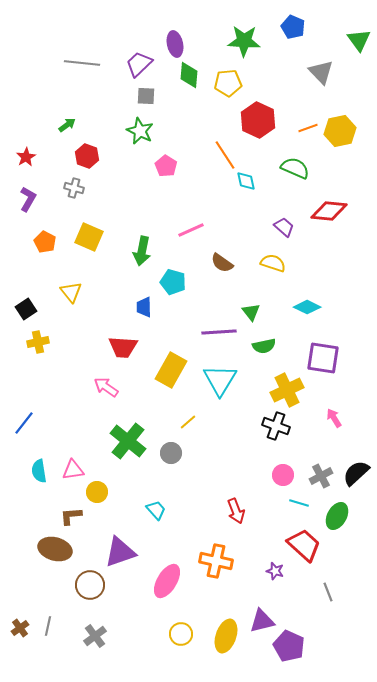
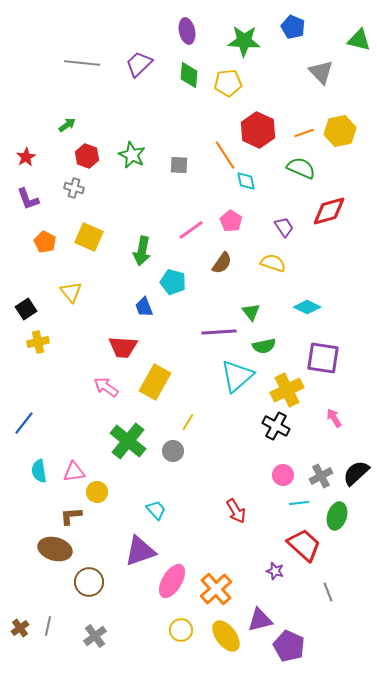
green triangle at (359, 40): rotated 40 degrees counterclockwise
purple ellipse at (175, 44): moved 12 px right, 13 px up
gray square at (146, 96): moved 33 px right, 69 px down
red hexagon at (258, 120): moved 10 px down
orange line at (308, 128): moved 4 px left, 5 px down
green star at (140, 131): moved 8 px left, 24 px down
pink pentagon at (166, 166): moved 65 px right, 55 px down
green semicircle at (295, 168): moved 6 px right
purple L-shape at (28, 199): rotated 130 degrees clockwise
red diamond at (329, 211): rotated 21 degrees counterclockwise
purple trapezoid at (284, 227): rotated 15 degrees clockwise
pink line at (191, 230): rotated 12 degrees counterclockwise
brown semicircle at (222, 263): rotated 90 degrees counterclockwise
blue trapezoid at (144, 307): rotated 20 degrees counterclockwise
yellow rectangle at (171, 370): moved 16 px left, 12 px down
cyan triangle at (220, 380): moved 17 px right, 4 px up; rotated 18 degrees clockwise
yellow line at (188, 422): rotated 18 degrees counterclockwise
black cross at (276, 426): rotated 8 degrees clockwise
gray circle at (171, 453): moved 2 px right, 2 px up
pink triangle at (73, 470): moved 1 px right, 2 px down
cyan line at (299, 503): rotated 24 degrees counterclockwise
red arrow at (236, 511): rotated 10 degrees counterclockwise
green ellipse at (337, 516): rotated 12 degrees counterclockwise
purple triangle at (120, 552): moved 20 px right, 1 px up
orange cross at (216, 561): moved 28 px down; rotated 36 degrees clockwise
pink ellipse at (167, 581): moved 5 px right
brown circle at (90, 585): moved 1 px left, 3 px up
purple triangle at (262, 621): moved 2 px left, 1 px up
yellow circle at (181, 634): moved 4 px up
yellow ellipse at (226, 636): rotated 56 degrees counterclockwise
